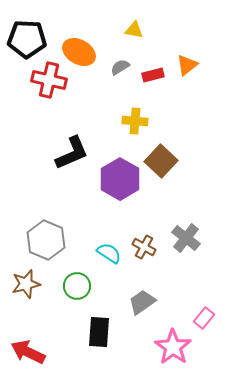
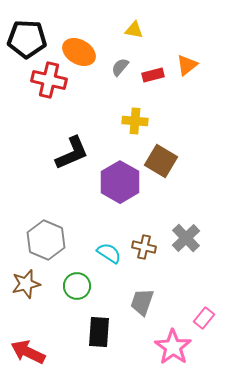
gray semicircle: rotated 18 degrees counterclockwise
brown square: rotated 12 degrees counterclockwise
purple hexagon: moved 3 px down
gray cross: rotated 8 degrees clockwise
brown cross: rotated 15 degrees counterclockwise
gray trapezoid: rotated 36 degrees counterclockwise
